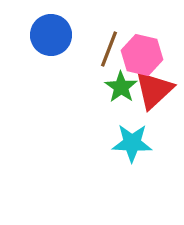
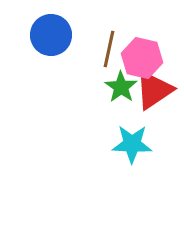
brown line: rotated 9 degrees counterclockwise
pink hexagon: moved 3 px down
red triangle: rotated 9 degrees clockwise
cyan star: moved 1 px down
